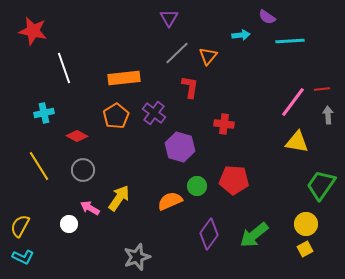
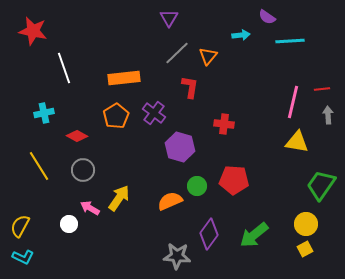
pink line: rotated 24 degrees counterclockwise
gray star: moved 40 px right, 1 px up; rotated 24 degrees clockwise
